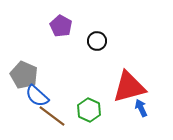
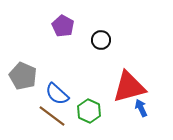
purple pentagon: moved 2 px right
black circle: moved 4 px right, 1 px up
gray pentagon: moved 1 px left, 1 px down
blue semicircle: moved 20 px right, 2 px up
green hexagon: moved 1 px down
